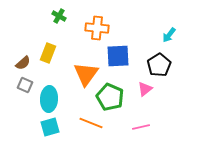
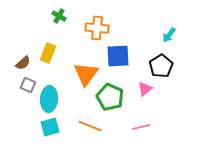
black pentagon: moved 2 px right, 1 px down
gray square: moved 3 px right
orange line: moved 1 px left, 3 px down
